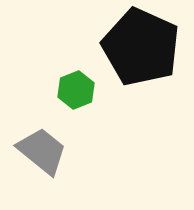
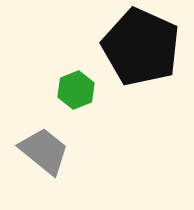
gray trapezoid: moved 2 px right
